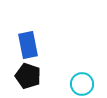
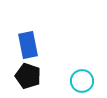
cyan circle: moved 3 px up
